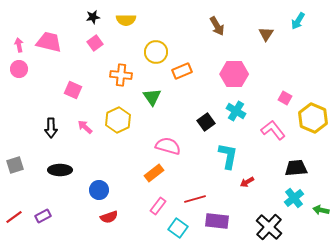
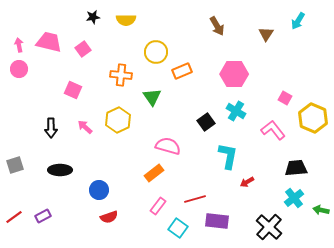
pink square at (95, 43): moved 12 px left, 6 px down
